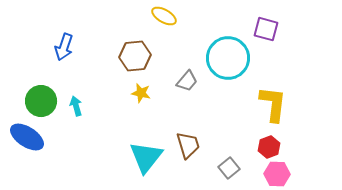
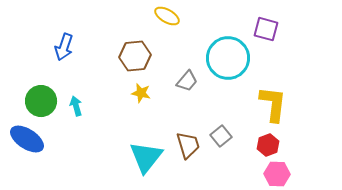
yellow ellipse: moved 3 px right
blue ellipse: moved 2 px down
red hexagon: moved 1 px left, 2 px up
gray square: moved 8 px left, 32 px up
